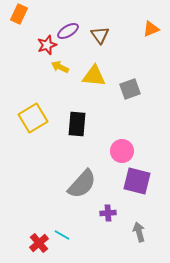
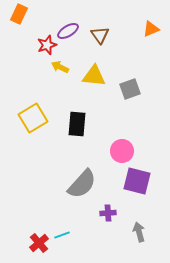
cyan line: rotated 49 degrees counterclockwise
